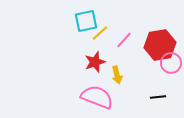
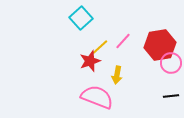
cyan square: moved 5 px left, 3 px up; rotated 30 degrees counterclockwise
yellow line: moved 14 px down
pink line: moved 1 px left, 1 px down
red star: moved 5 px left, 1 px up
yellow arrow: rotated 24 degrees clockwise
black line: moved 13 px right, 1 px up
